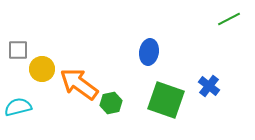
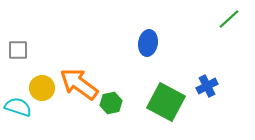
green line: rotated 15 degrees counterclockwise
blue ellipse: moved 1 px left, 9 px up
yellow circle: moved 19 px down
blue cross: moved 2 px left; rotated 25 degrees clockwise
green square: moved 2 px down; rotated 9 degrees clockwise
cyan semicircle: rotated 32 degrees clockwise
